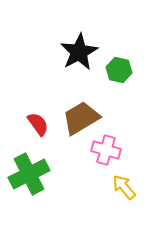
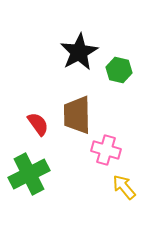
brown trapezoid: moved 4 px left, 3 px up; rotated 60 degrees counterclockwise
